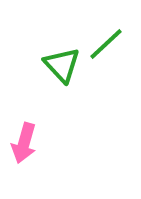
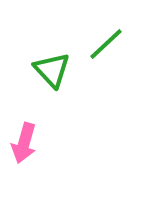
green triangle: moved 10 px left, 5 px down
